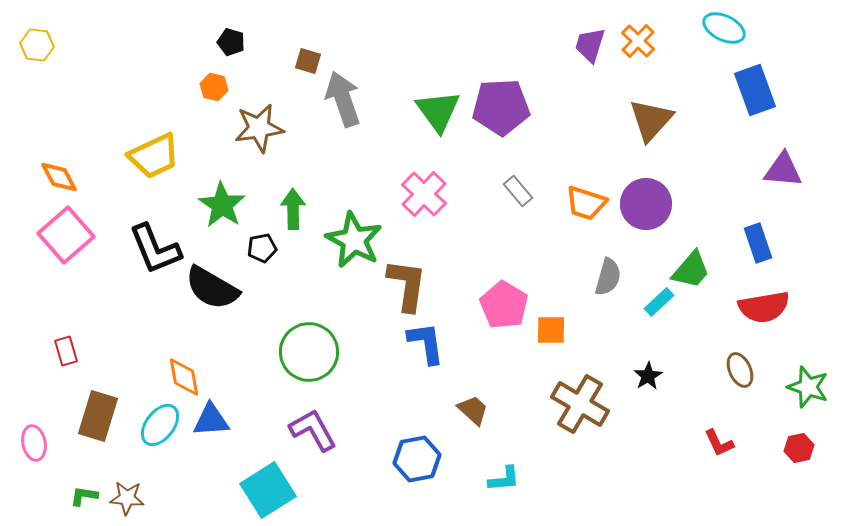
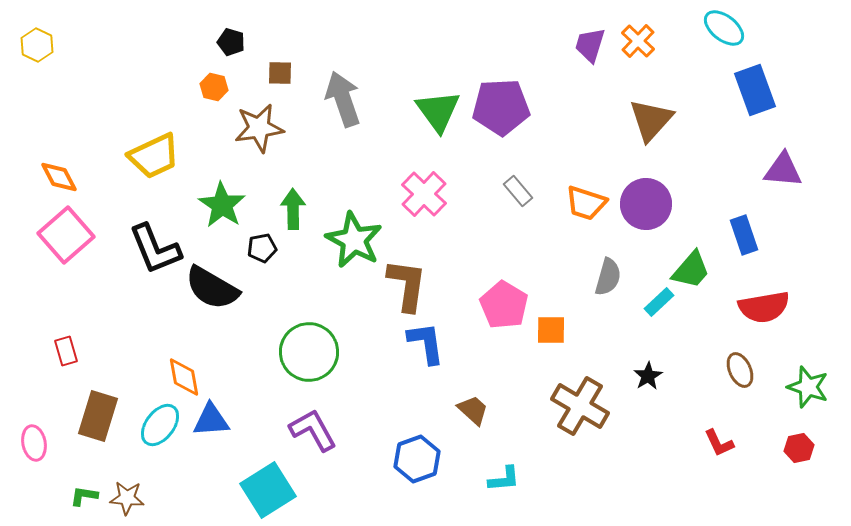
cyan ellipse at (724, 28): rotated 12 degrees clockwise
yellow hexagon at (37, 45): rotated 20 degrees clockwise
brown square at (308, 61): moved 28 px left, 12 px down; rotated 16 degrees counterclockwise
blue rectangle at (758, 243): moved 14 px left, 8 px up
brown cross at (580, 404): moved 2 px down
blue hexagon at (417, 459): rotated 9 degrees counterclockwise
